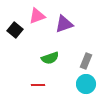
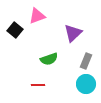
purple triangle: moved 9 px right, 9 px down; rotated 24 degrees counterclockwise
green semicircle: moved 1 px left, 1 px down
